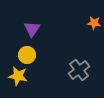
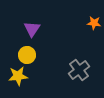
yellow star: rotated 18 degrees counterclockwise
